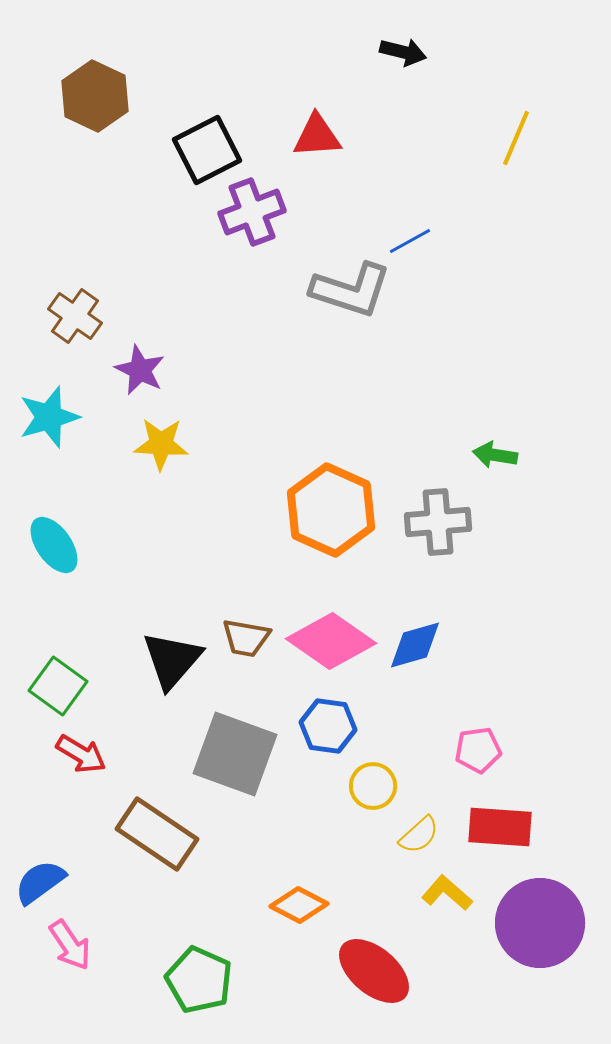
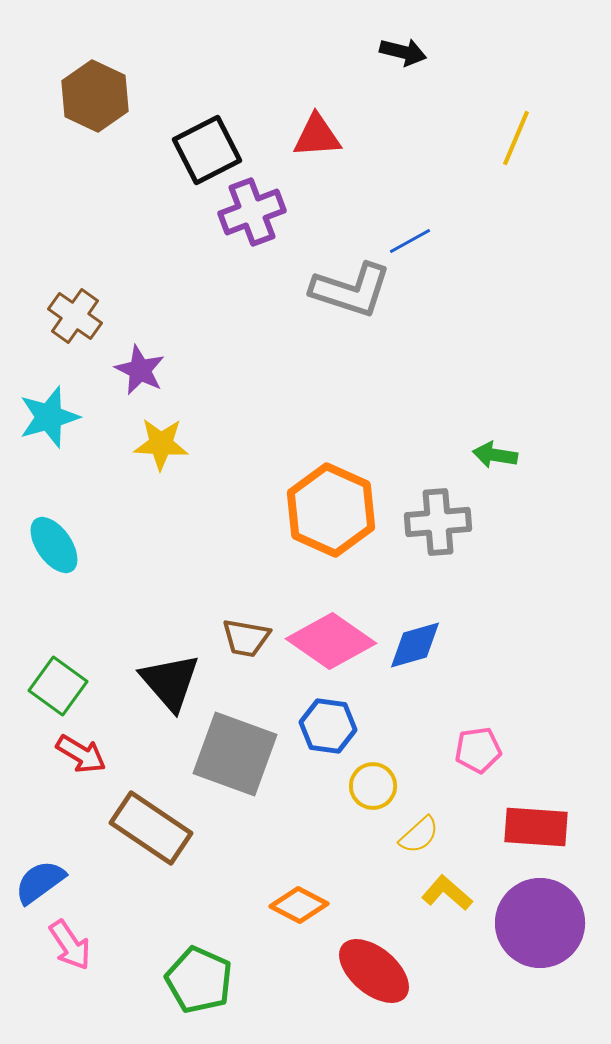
black triangle: moved 2 px left, 22 px down; rotated 22 degrees counterclockwise
red rectangle: moved 36 px right
brown rectangle: moved 6 px left, 6 px up
